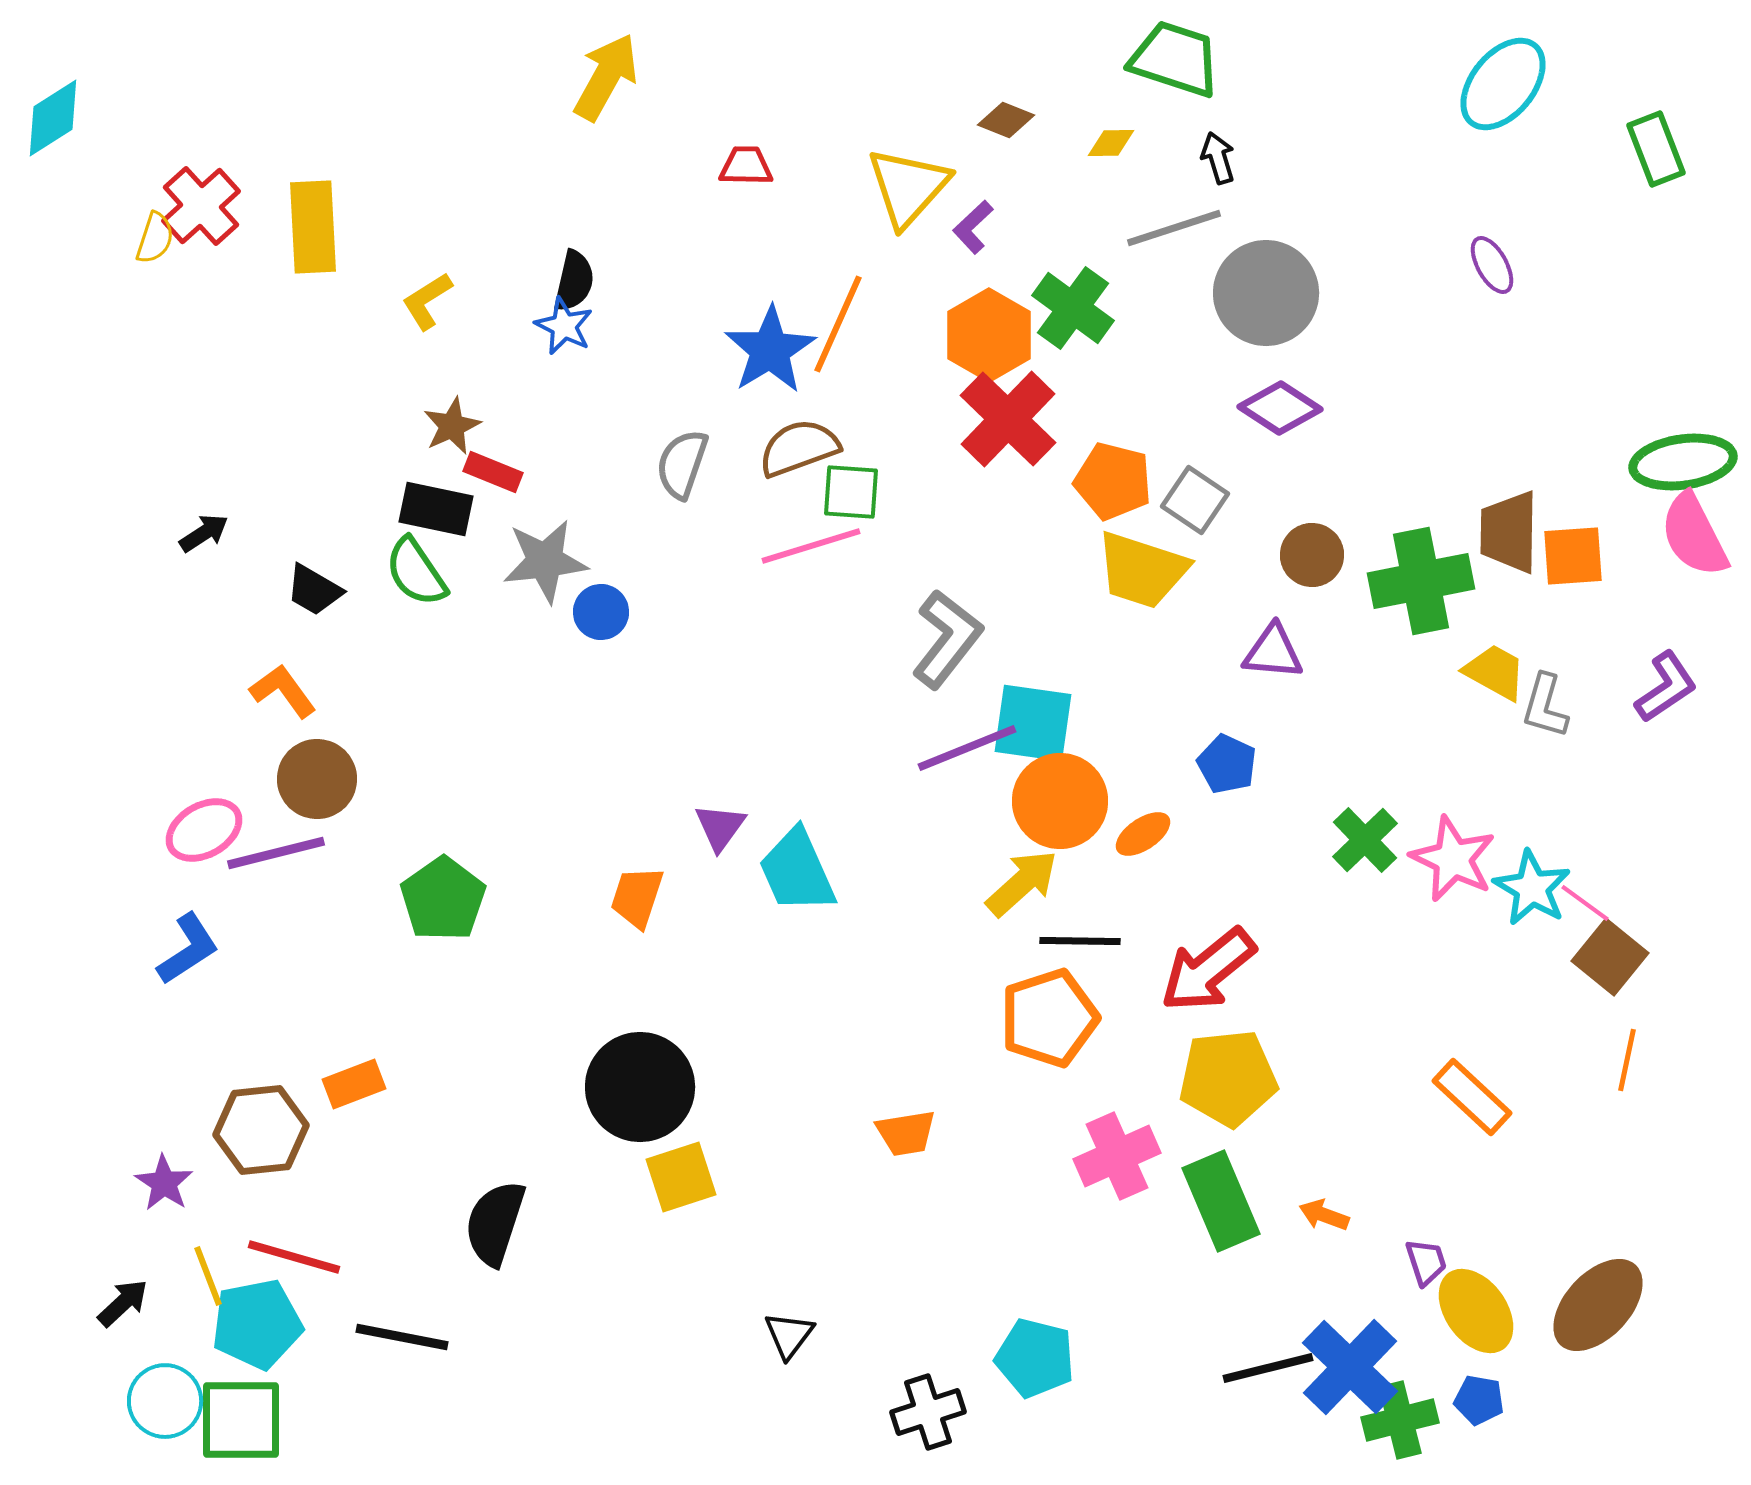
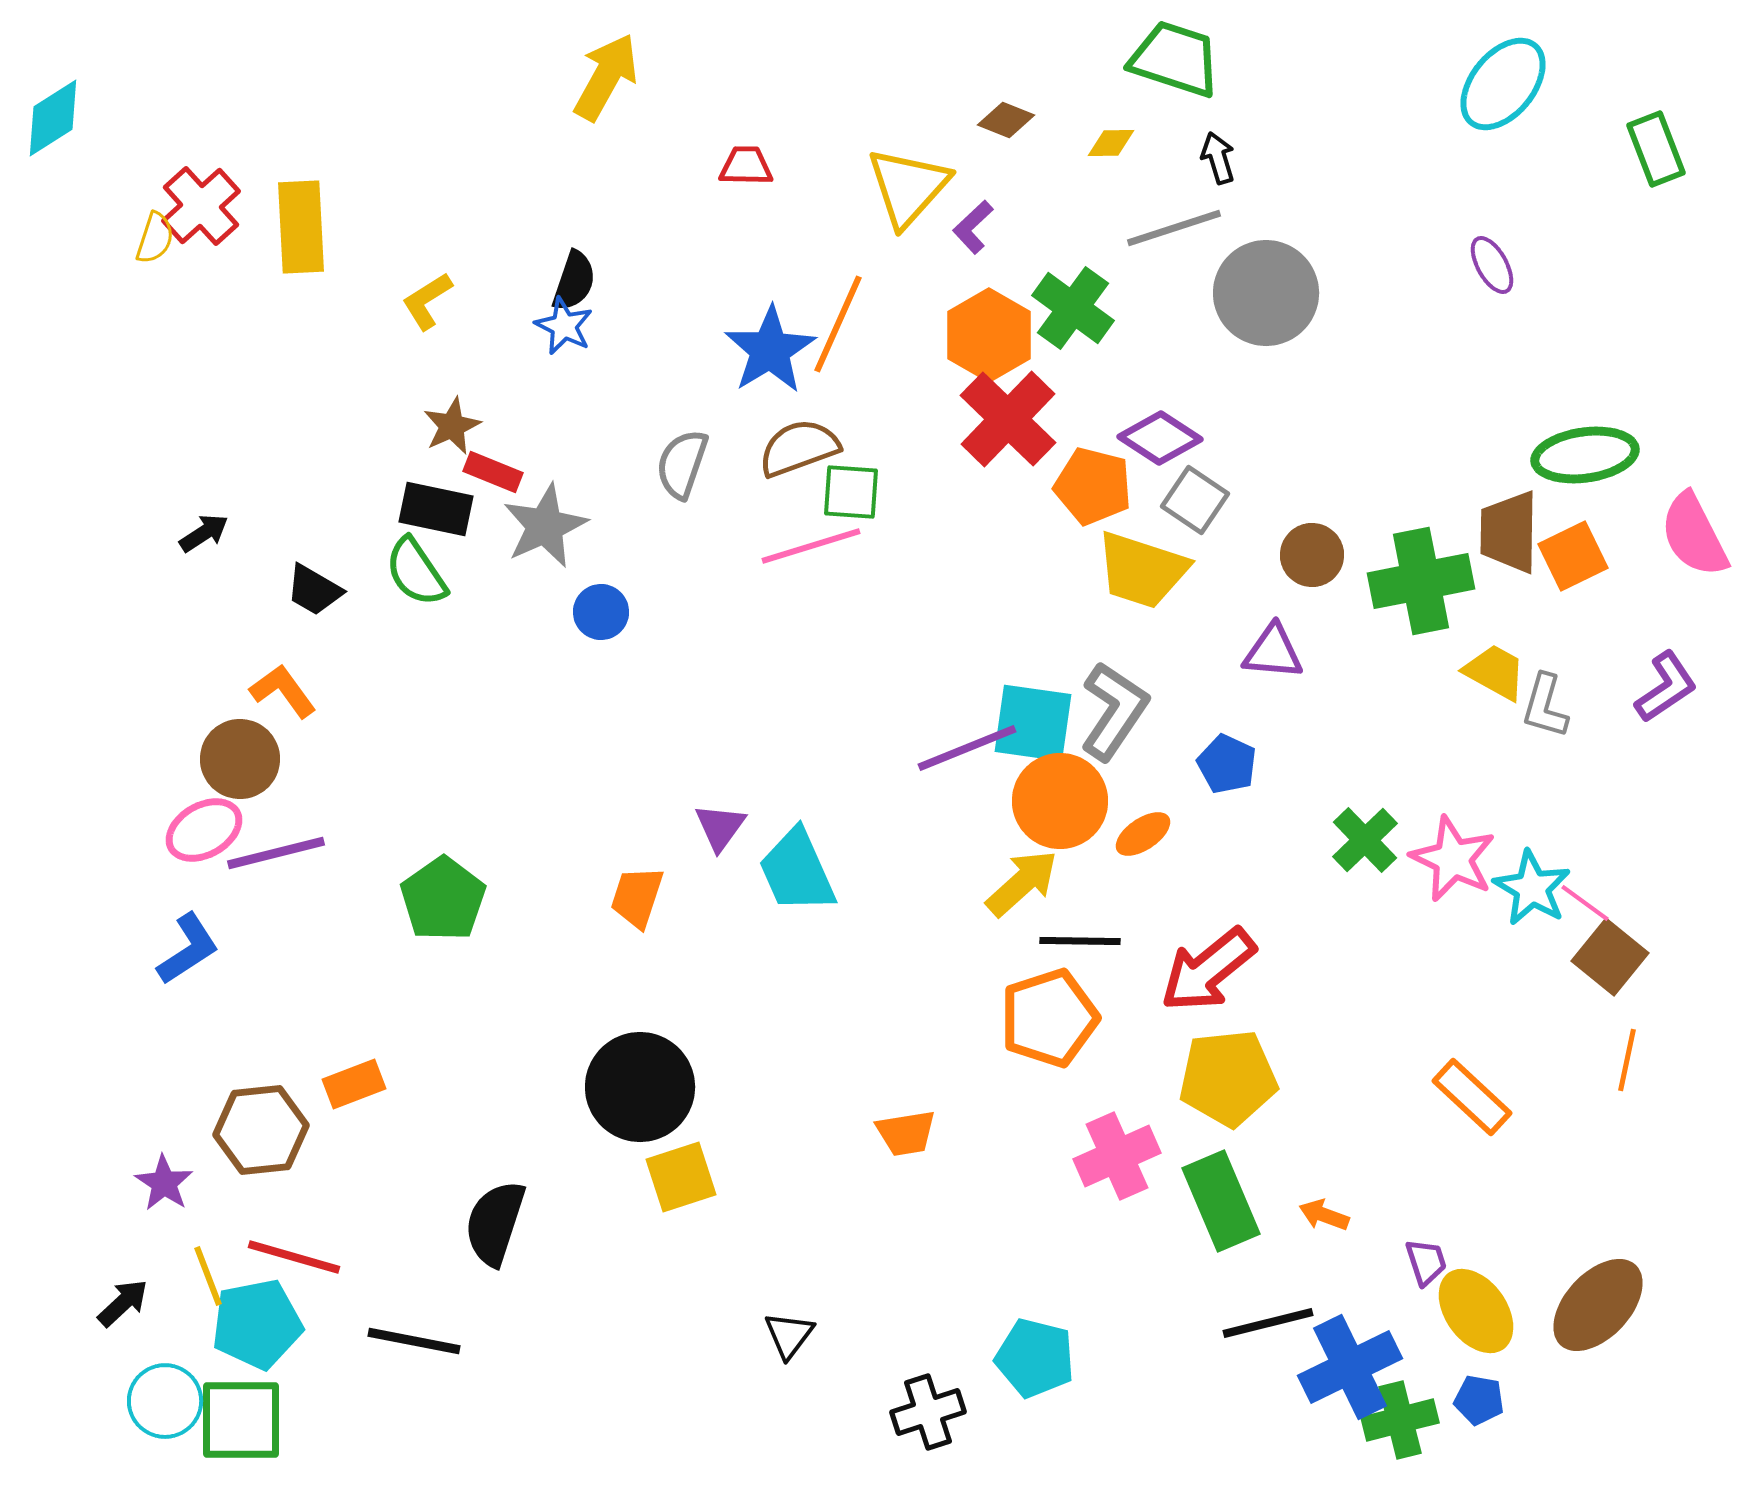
yellow rectangle at (313, 227): moved 12 px left
black semicircle at (574, 281): rotated 6 degrees clockwise
purple diamond at (1280, 408): moved 120 px left, 30 px down
green ellipse at (1683, 462): moved 98 px left, 7 px up
orange pentagon at (1113, 481): moved 20 px left, 5 px down
orange square at (1573, 556): rotated 22 degrees counterclockwise
gray star at (545, 561): moved 35 px up; rotated 18 degrees counterclockwise
gray L-shape at (947, 639): moved 167 px right, 72 px down; rotated 4 degrees counterclockwise
brown circle at (317, 779): moved 77 px left, 20 px up
black line at (402, 1337): moved 12 px right, 4 px down
blue cross at (1350, 1367): rotated 20 degrees clockwise
black line at (1268, 1368): moved 45 px up
